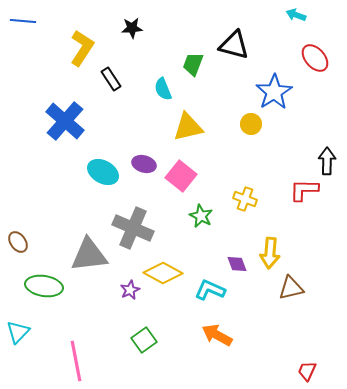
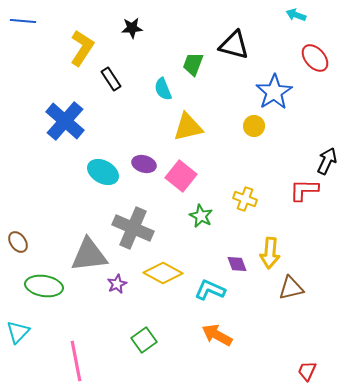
yellow circle: moved 3 px right, 2 px down
black arrow: rotated 24 degrees clockwise
purple star: moved 13 px left, 6 px up
